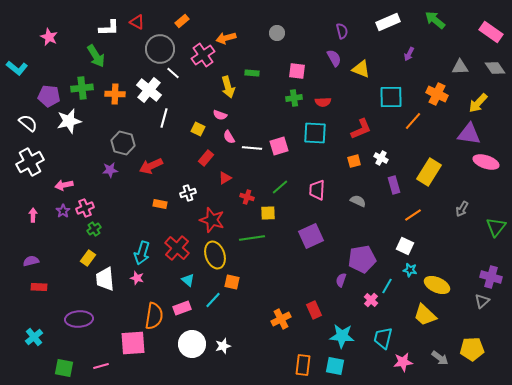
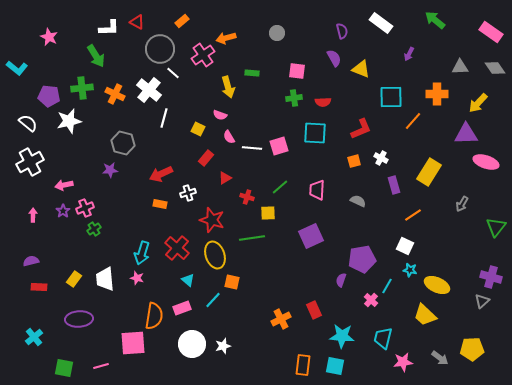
white rectangle at (388, 22): moved 7 px left, 1 px down; rotated 60 degrees clockwise
orange cross at (115, 94): rotated 24 degrees clockwise
orange cross at (437, 94): rotated 25 degrees counterclockwise
purple triangle at (469, 134): moved 3 px left; rotated 10 degrees counterclockwise
red arrow at (151, 166): moved 10 px right, 8 px down
gray arrow at (462, 209): moved 5 px up
yellow rectangle at (88, 258): moved 14 px left, 21 px down
